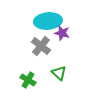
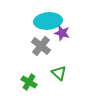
green cross: moved 1 px right, 2 px down
